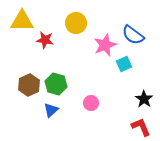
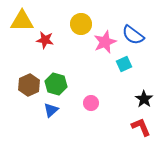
yellow circle: moved 5 px right, 1 px down
pink star: moved 3 px up
